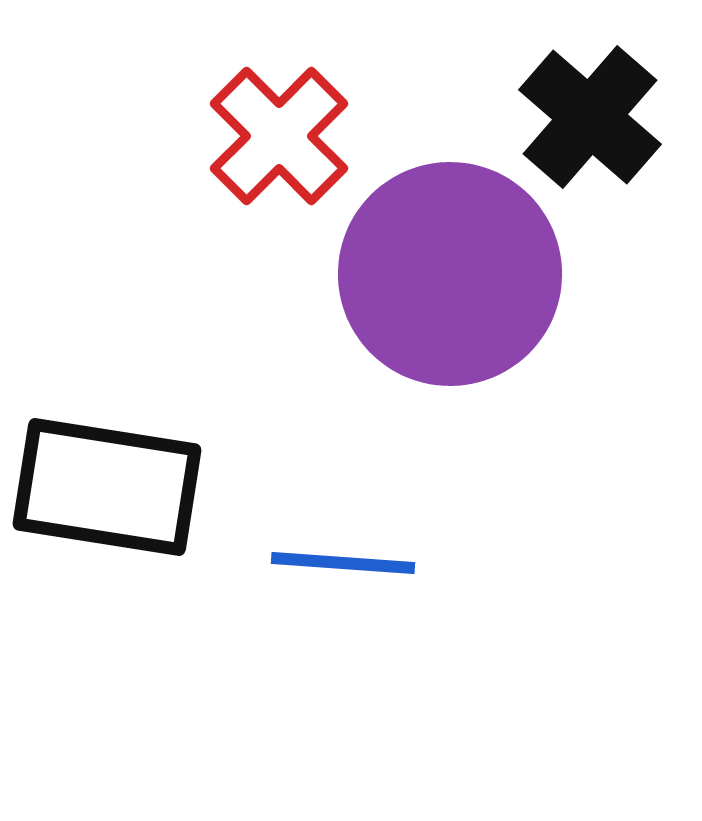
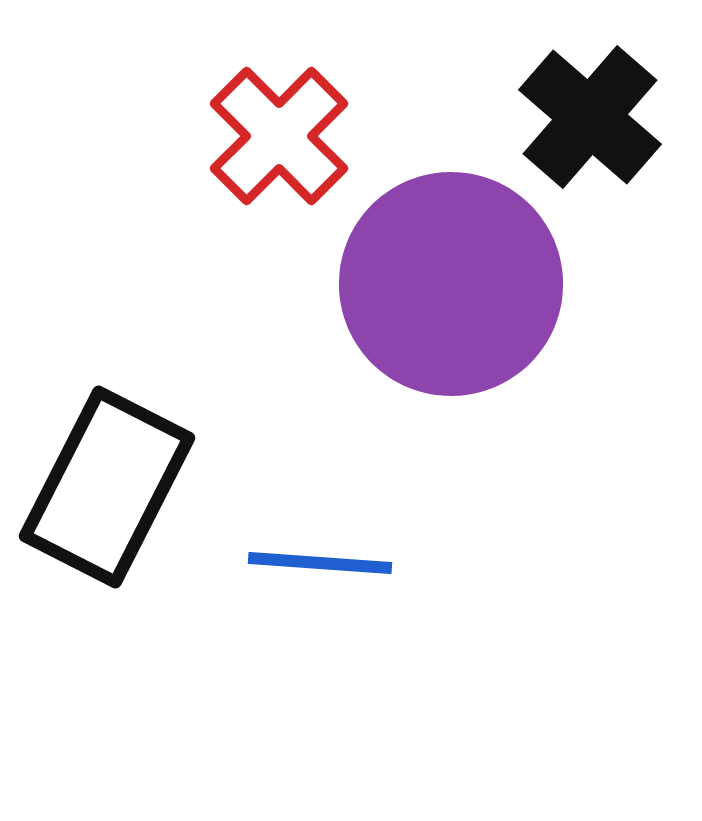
purple circle: moved 1 px right, 10 px down
black rectangle: rotated 72 degrees counterclockwise
blue line: moved 23 px left
